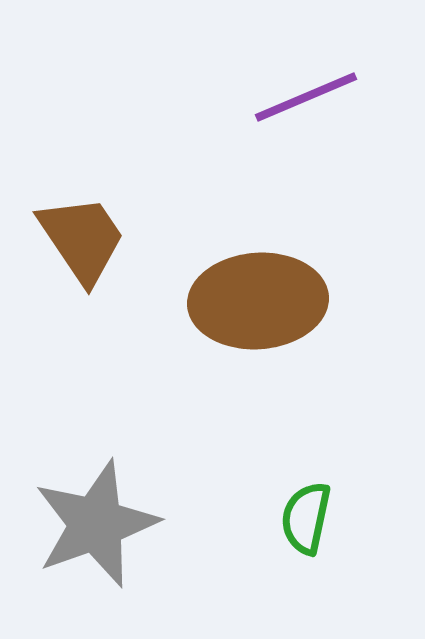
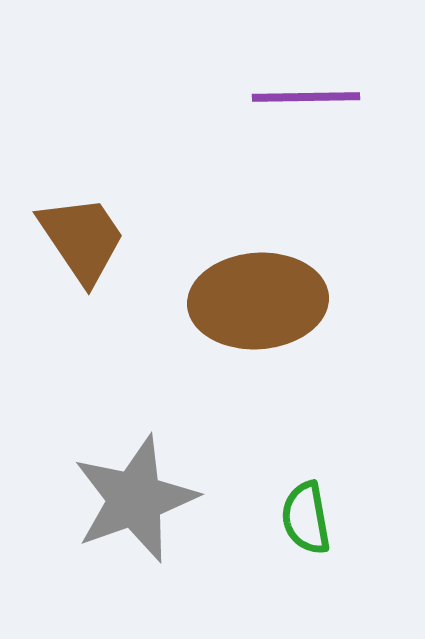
purple line: rotated 22 degrees clockwise
green semicircle: rotated 22 degrees counterclockwise
gray star: moved 39 px right, 25 px up
